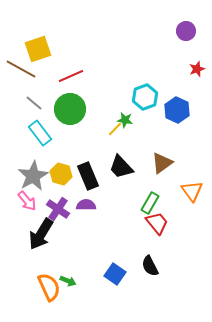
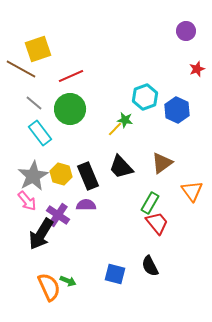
purple cross: moved 6 px down
blue square: rotated 20 degrees counterclockwise
